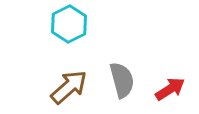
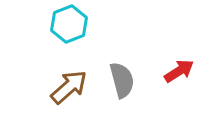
cyan hexagon: rotated 6 degrees clockwise
red arrow: moved 9 px right, 18 px up
